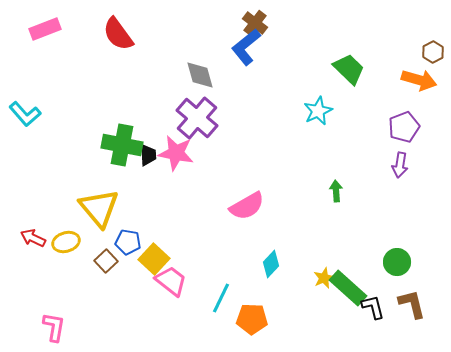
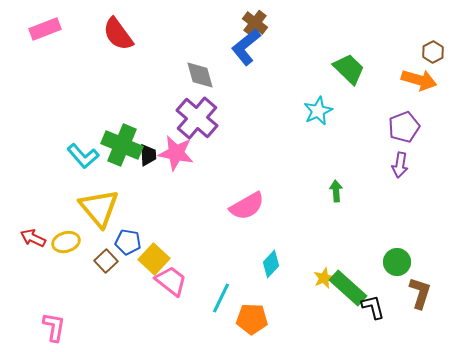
cyan L-shape: moved 58 px right, 42 px down
green cross: rotated 12 degrees clockwise
brown L-shape: moved 8 px right, 11 px up; rotated 32 degrees clockwise
